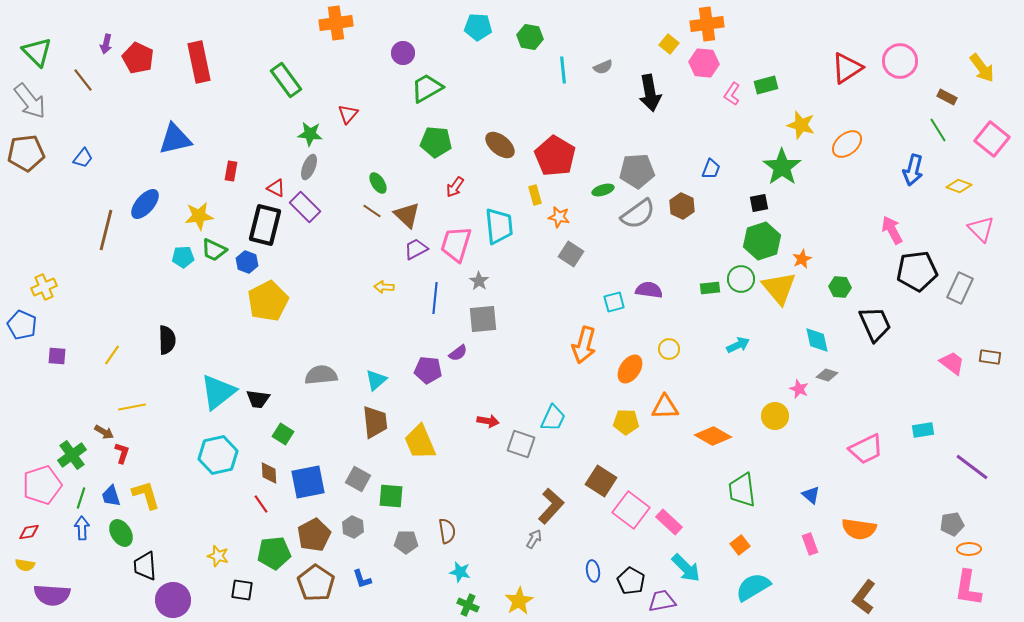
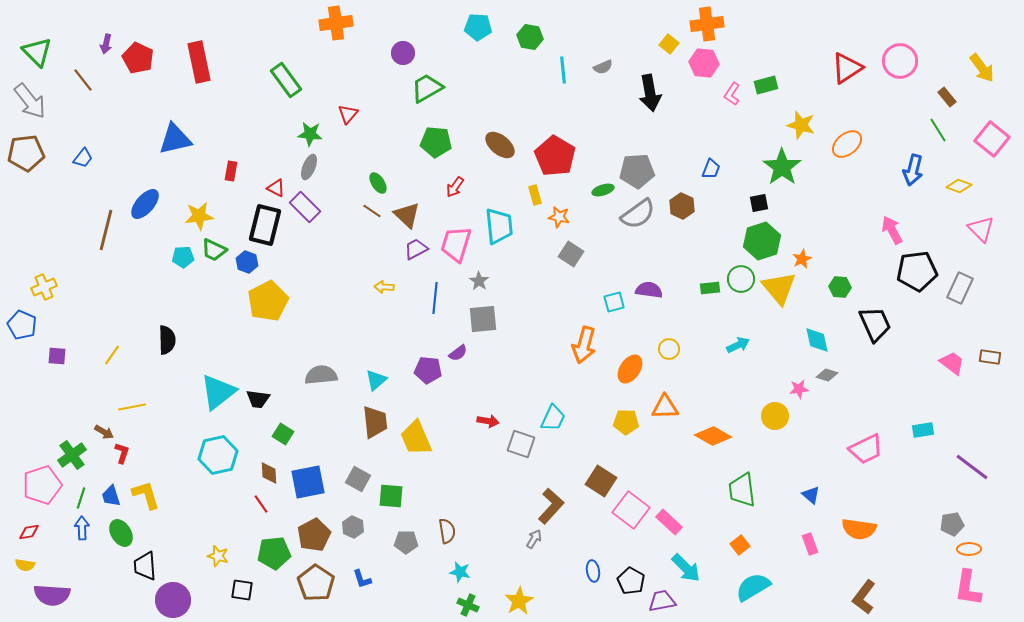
brown rectangle at (947, 97): rotated 24 degrees clockwise
pink star at (799, 389): rotated 30 degrees counterclockwise
yellow trapezoid at (420, 442): moved 4 px left, 4 px up
